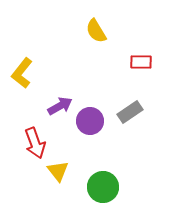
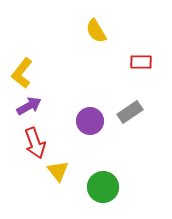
purple arrow: moved 31 px left
